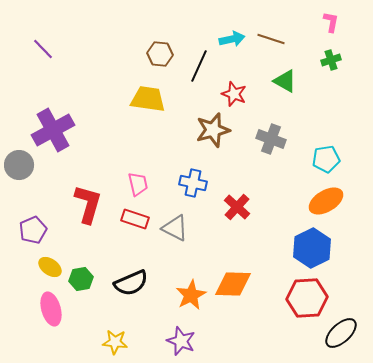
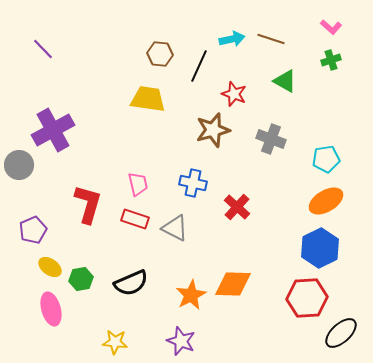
pink L-shape: moved 5 px down; rotated 120 degrees clockwise
blue hexagon: moved 8 px right
